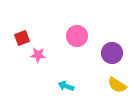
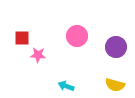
red square: rotated 21 degrees clockwise
purple circle: moved 4 px right, 6 px up
yellow semicircle: moved 2 px left; rotated 18 degrees counterclockwise
